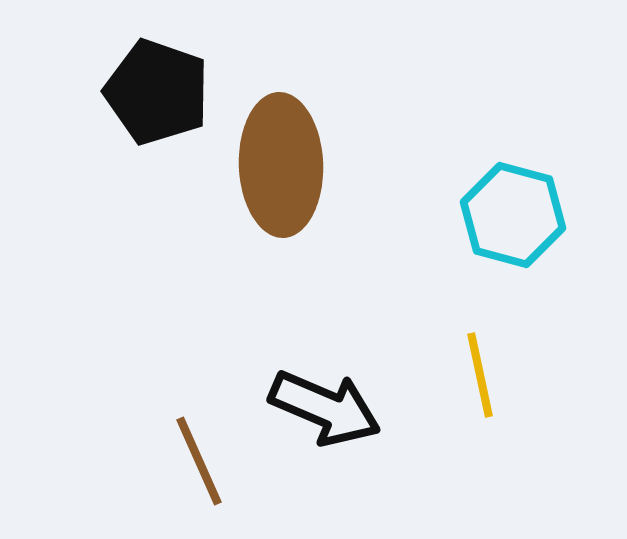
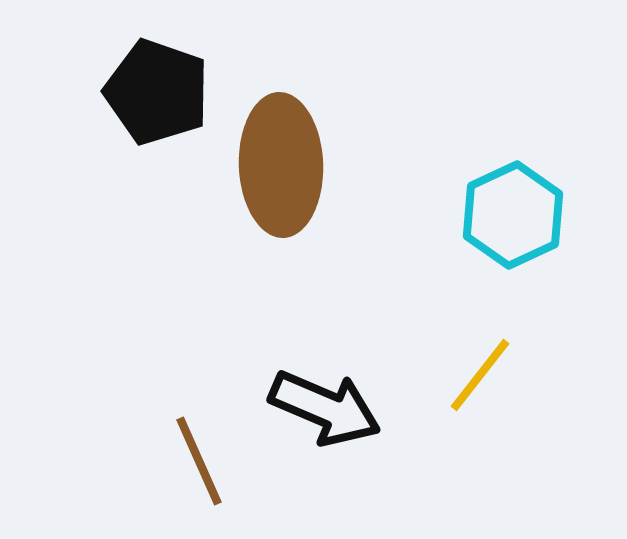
cyan hexagon: rotated 20 degrees clockwise
yellow line: rotated 50 degrees clockwise
